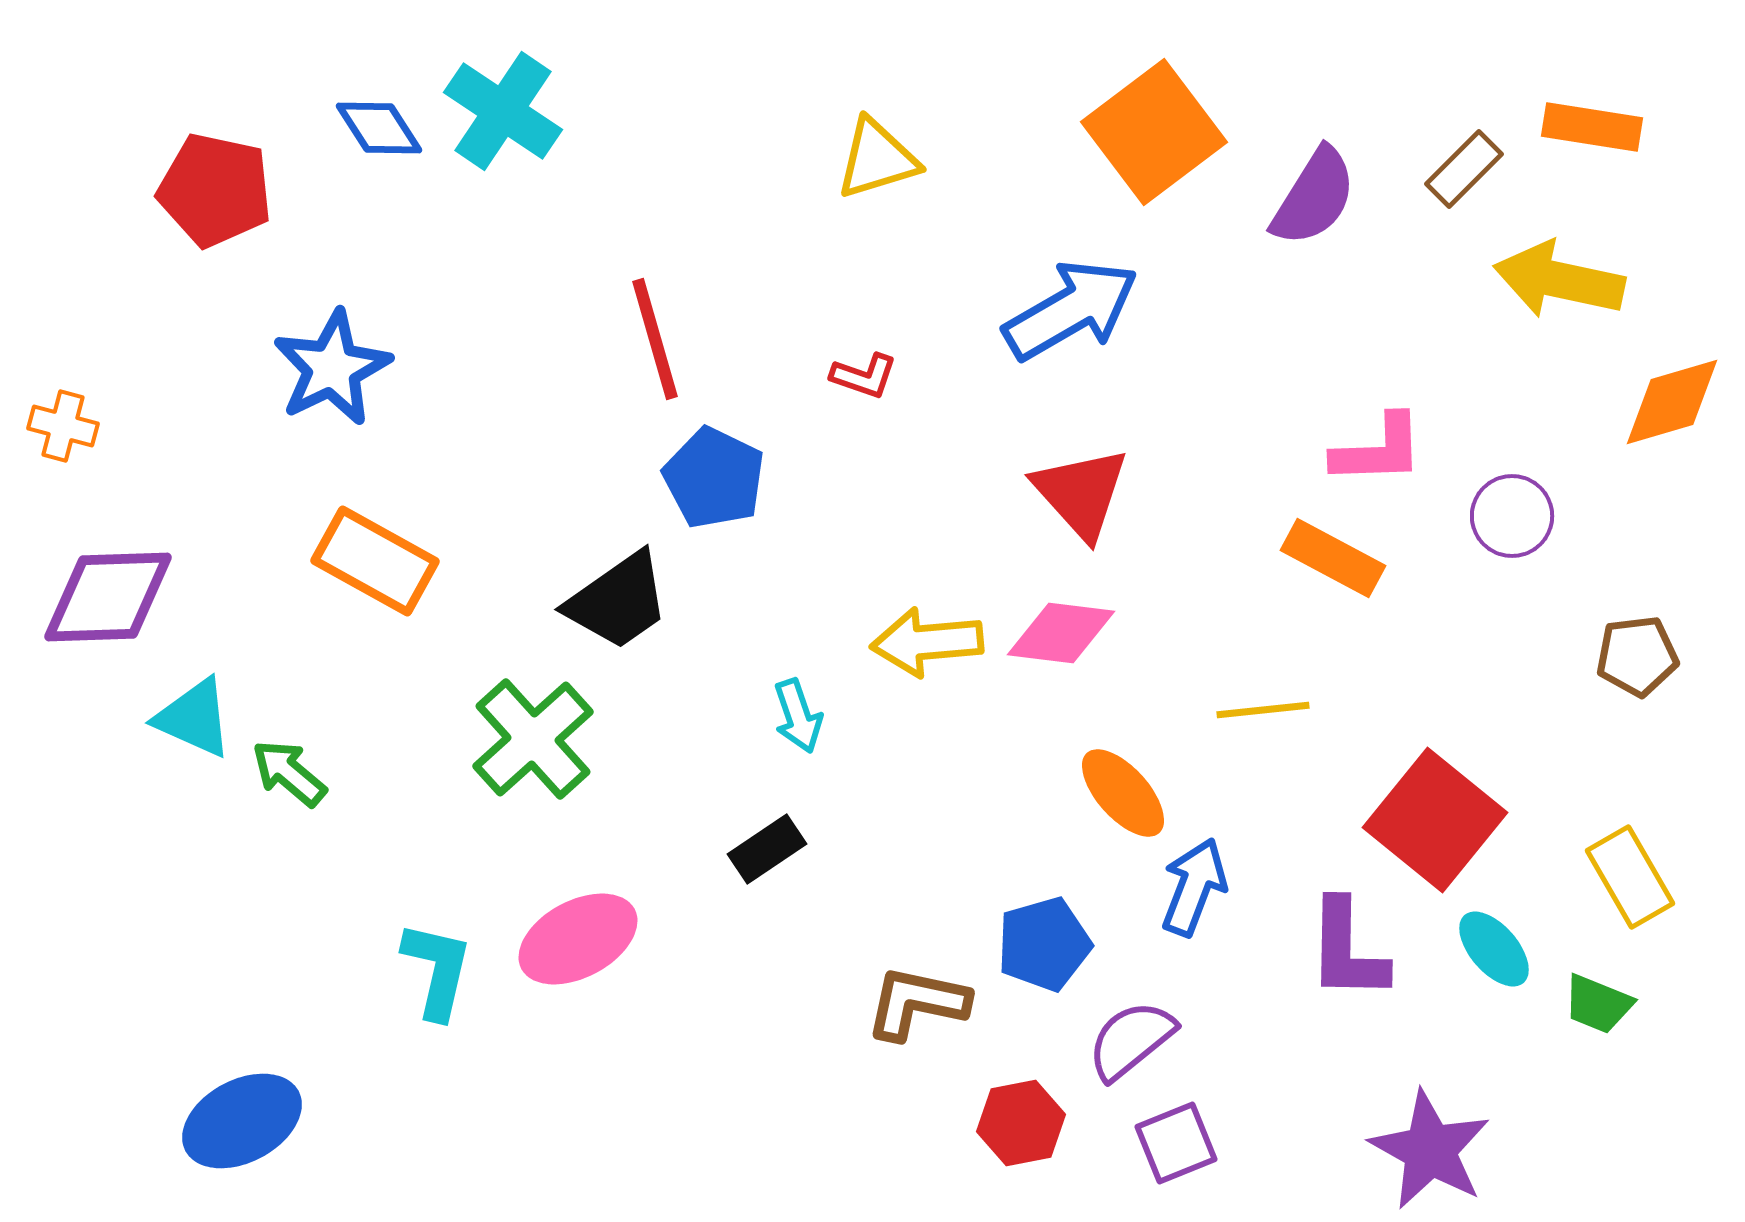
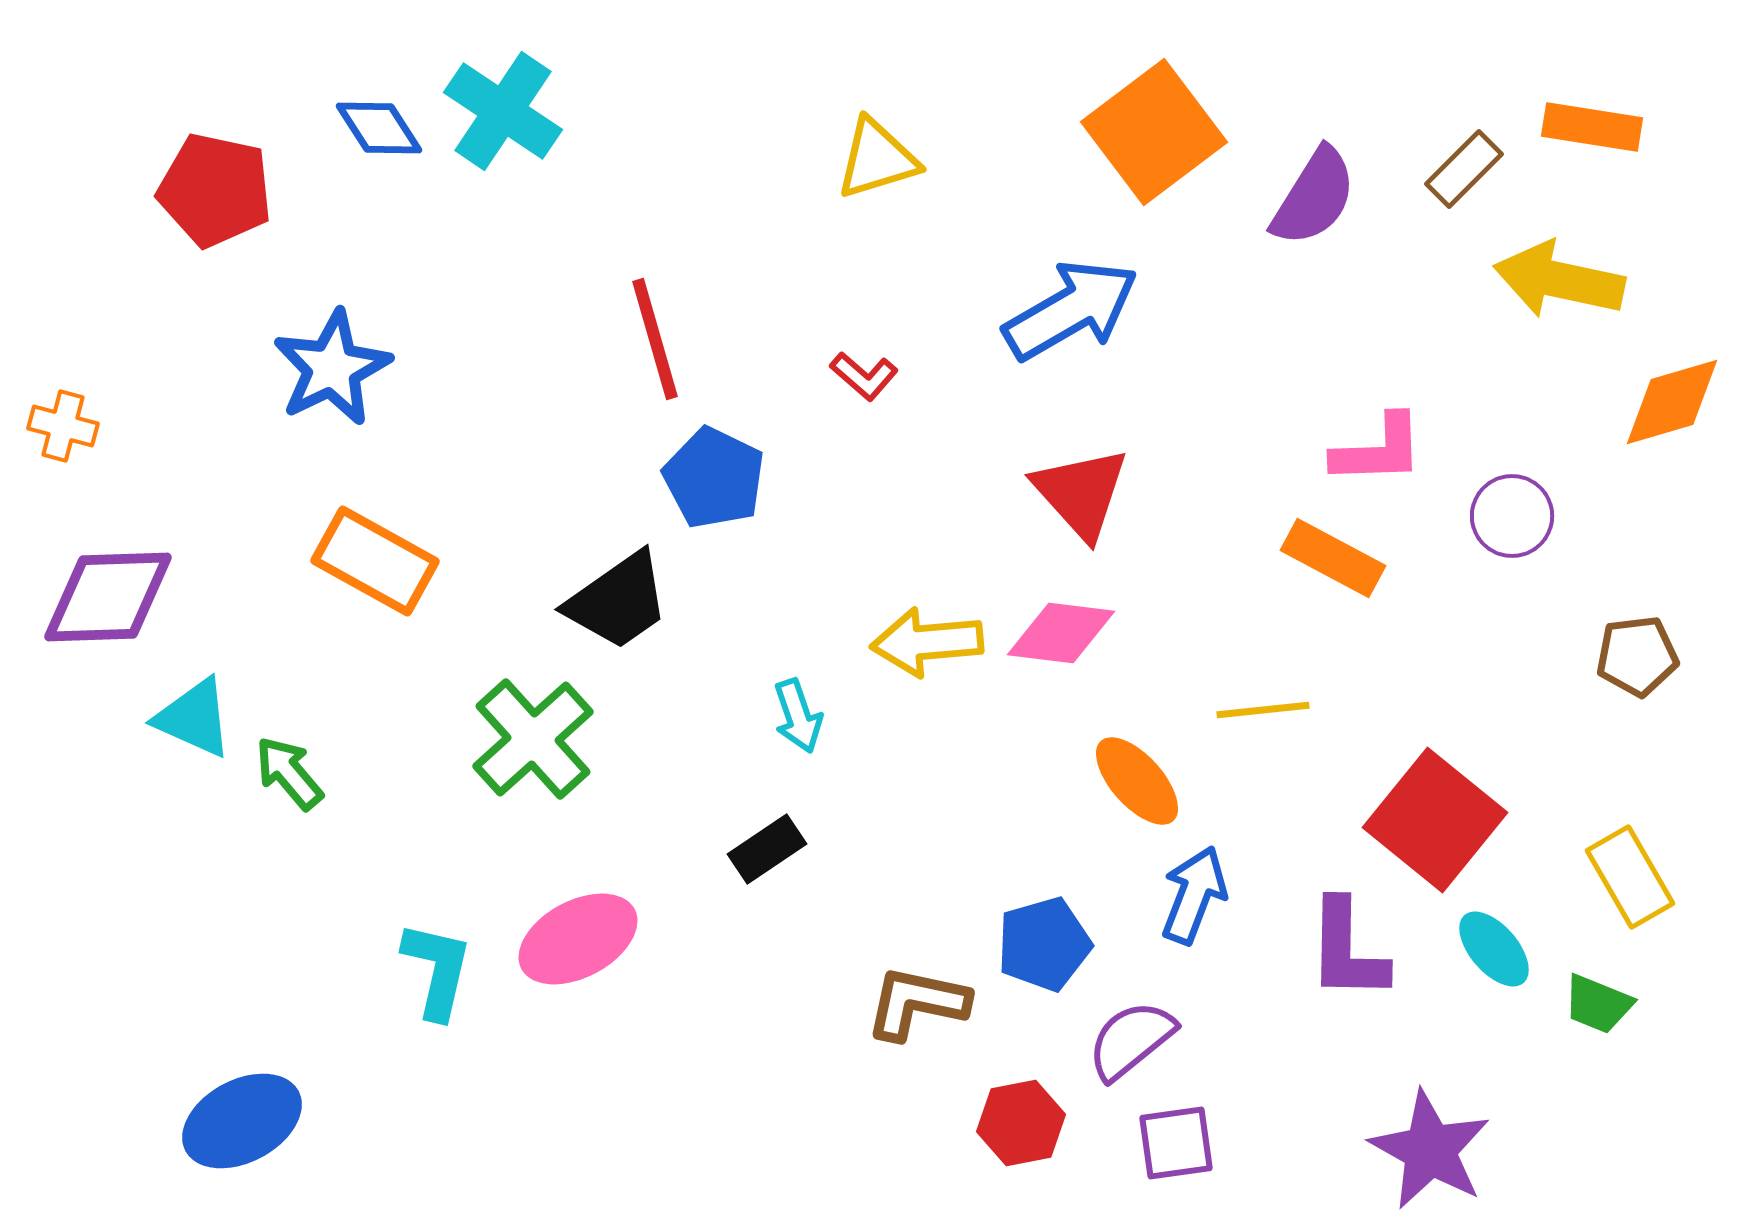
red L-shape at (864, 376): rotated 22 degrees clockwise
green arrow at (289, 773): rotated 10 degrees clockwise
orange ellipse at (1123, 793): moved 14 px right, 12 px up
blue arrow at (1194, 887): moved 8 px down
purple square at (1176, 1143): rotated 14 degrees clockwise
